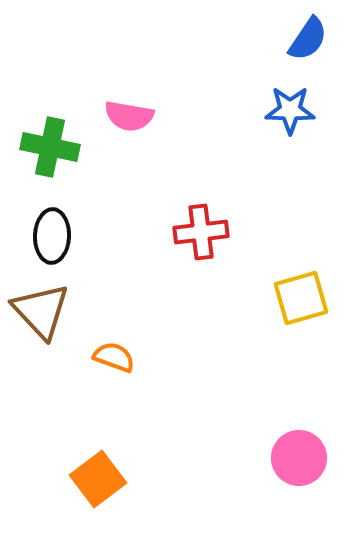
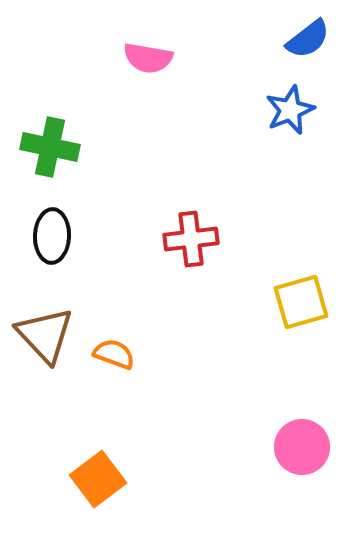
blue semicircle: rotated 18 degrees clockwise
blue star: rotated 24 degrees counterclockwise
pink semicircle: moved 19 px right, 58 px up
red cross: moved 10 px left, 7 px down
yellow square: moved 4 px down
brown triangle: moved 4 px right, 24 px down
orange semicircle: moved 3 px up
pink circle: moved 3 px right, 11 px up
